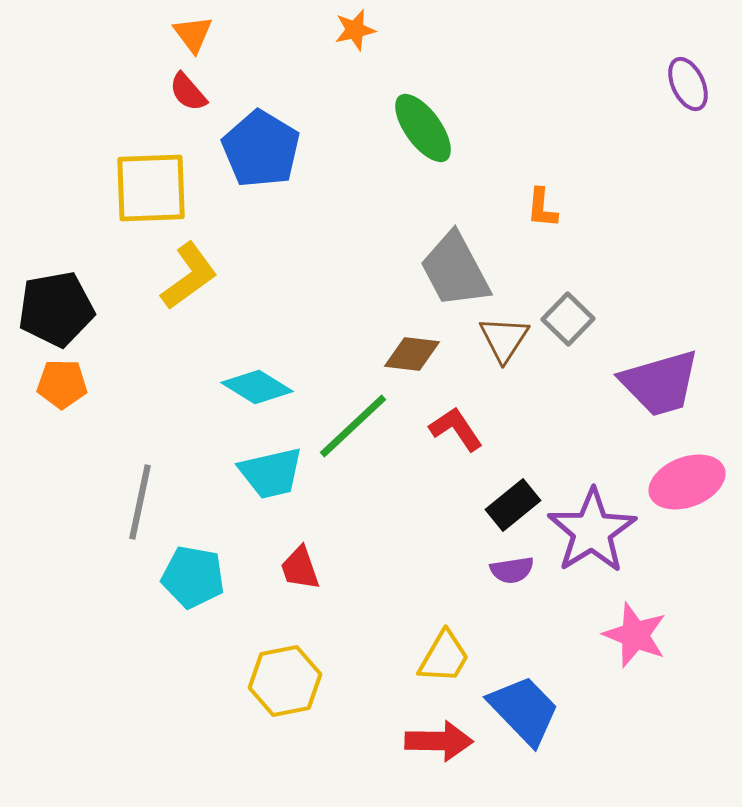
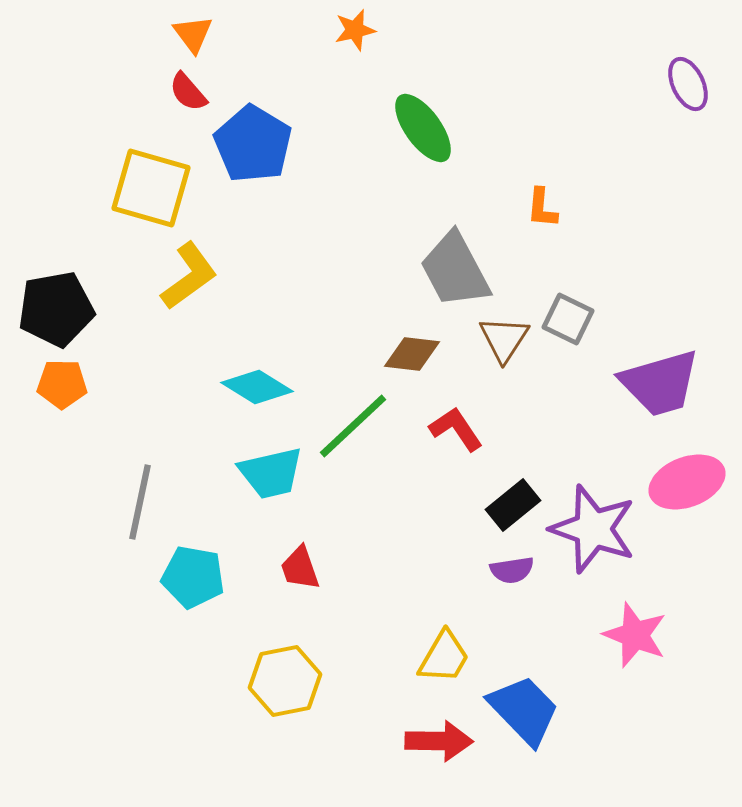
blue pentagon: moved 8 px left, 5 px up
yellow square: rotated 18 degrees clockwise
gray square: rotated 18 degrees counterclockwise
purple star: moved 1 px right, 2 px up; rotated 20 degrees counterclockwise
